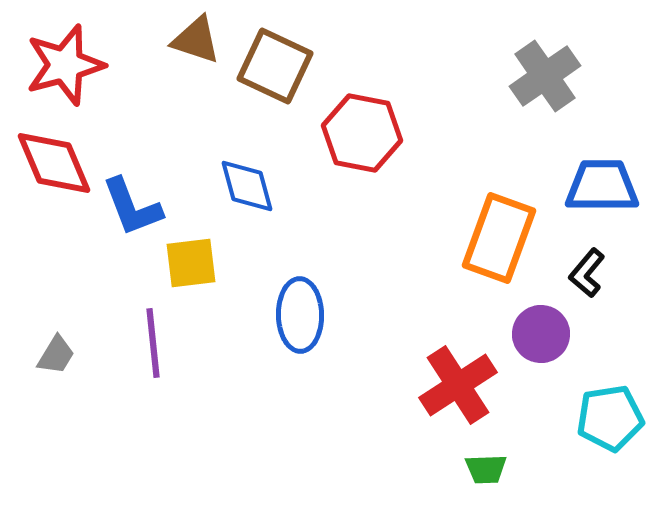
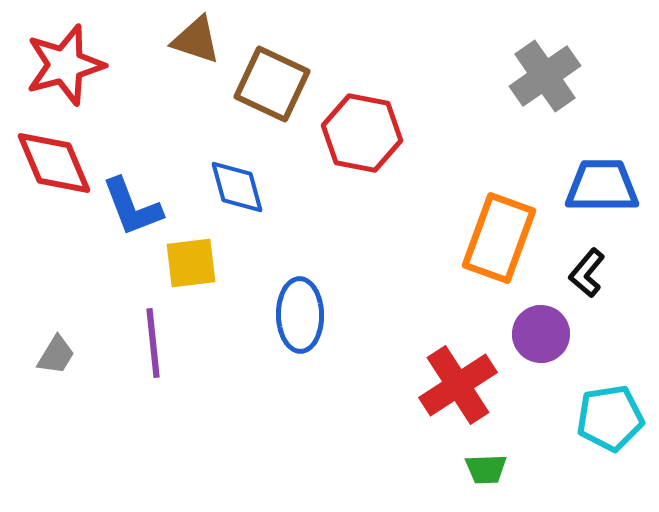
brown square: moved 3 px left, 18 px down
blue diamond: moved 10 px left, 1 px down
